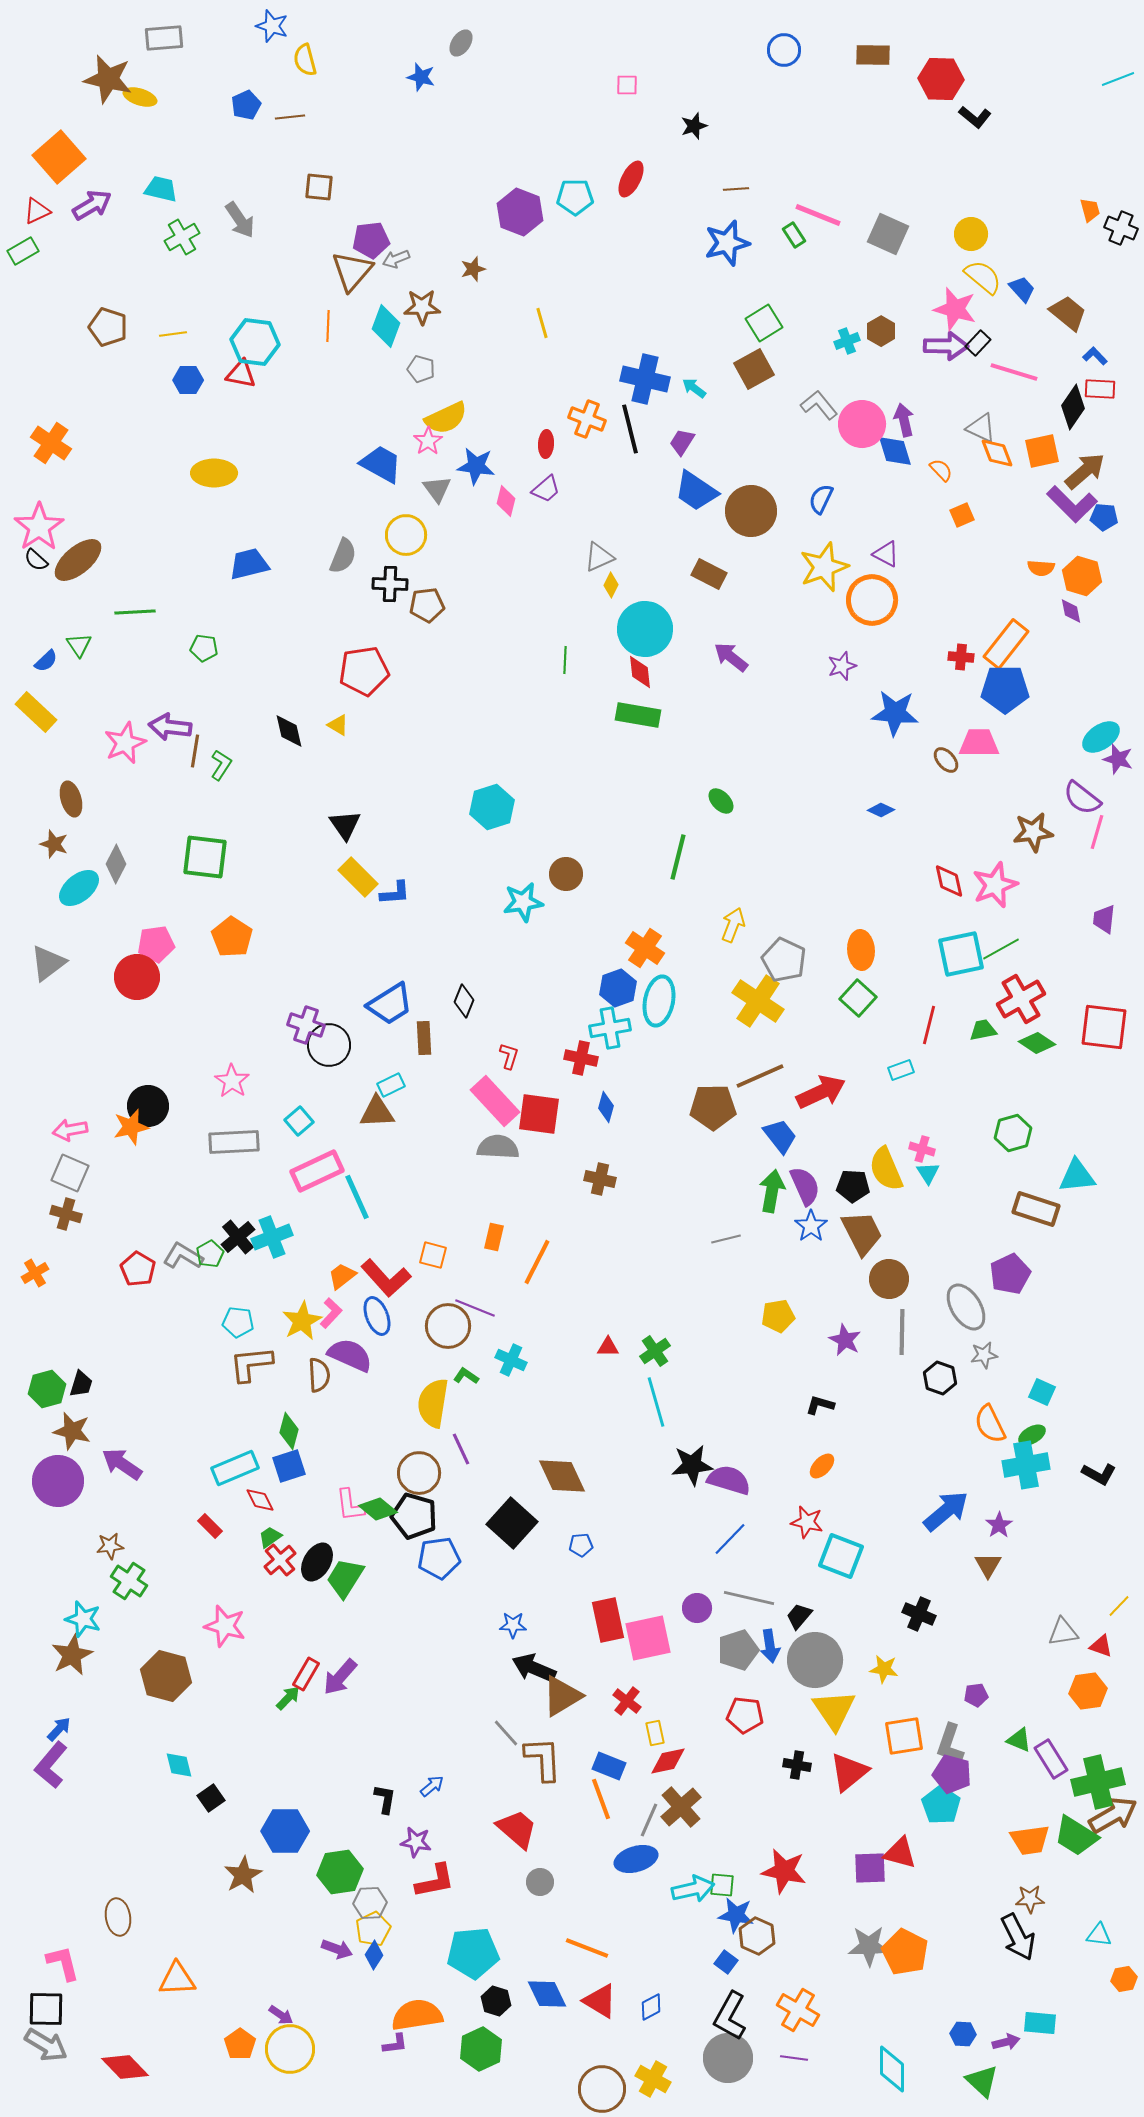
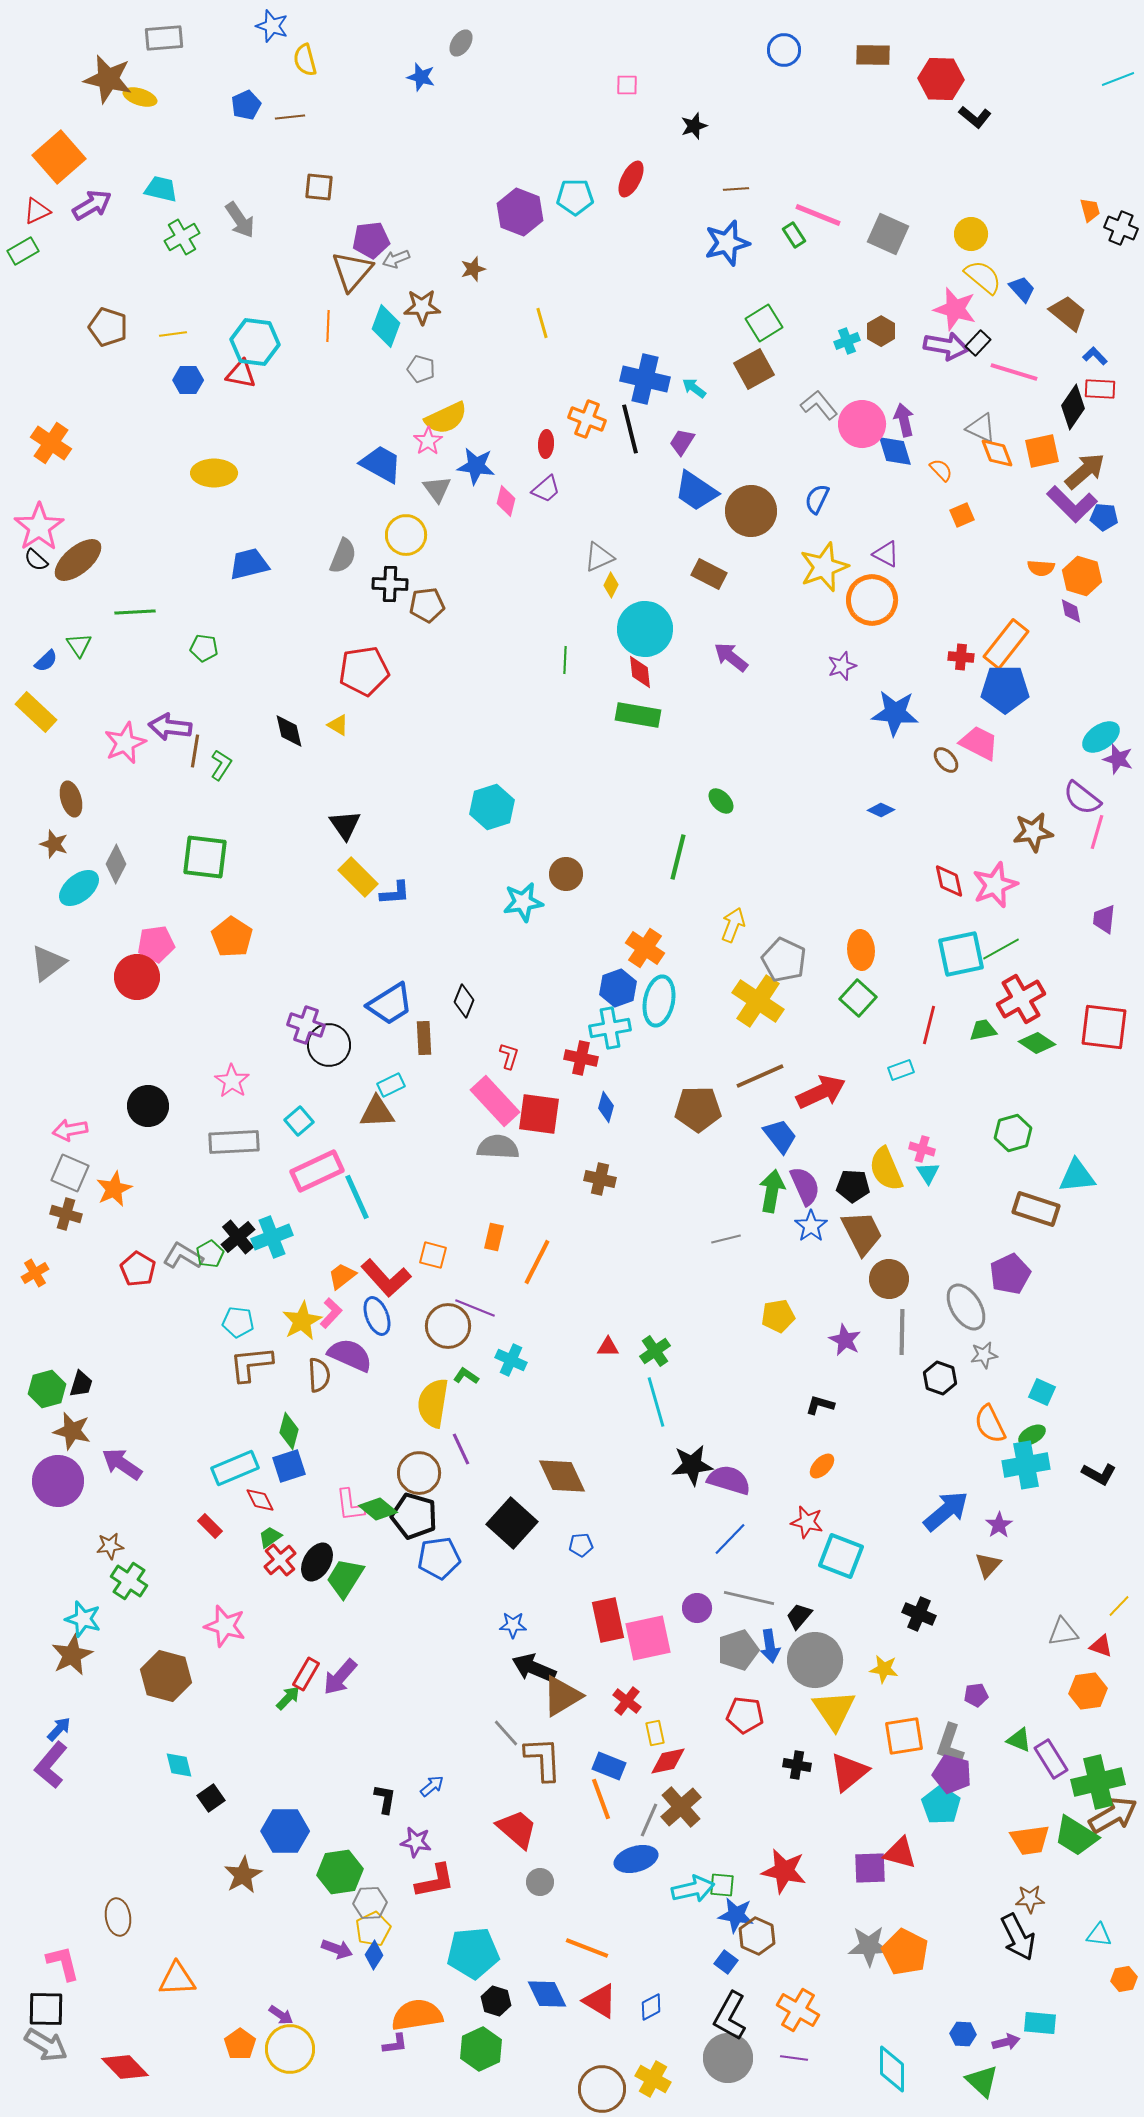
purple arrow at (946, 346): rotated 9 degrees clockwise
blue semicircle at (821, 499): moved 4 px left
pink trapezoid at (979, 743): rotated 27 degrees clockwise
brown pentagon at (713, 1107): moved 15 px left, 2 px down
orange star at (131, 1127): moved 17 px left, 62 px down; rotated 12 degrees counterclockwise
brown triangle at (988, 1565): rotated 12 degrees clockwise
